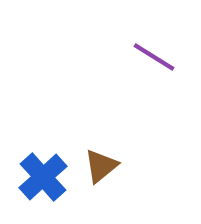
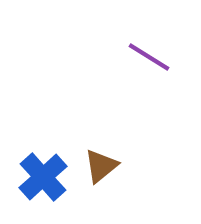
purple line: moved 5 px left
